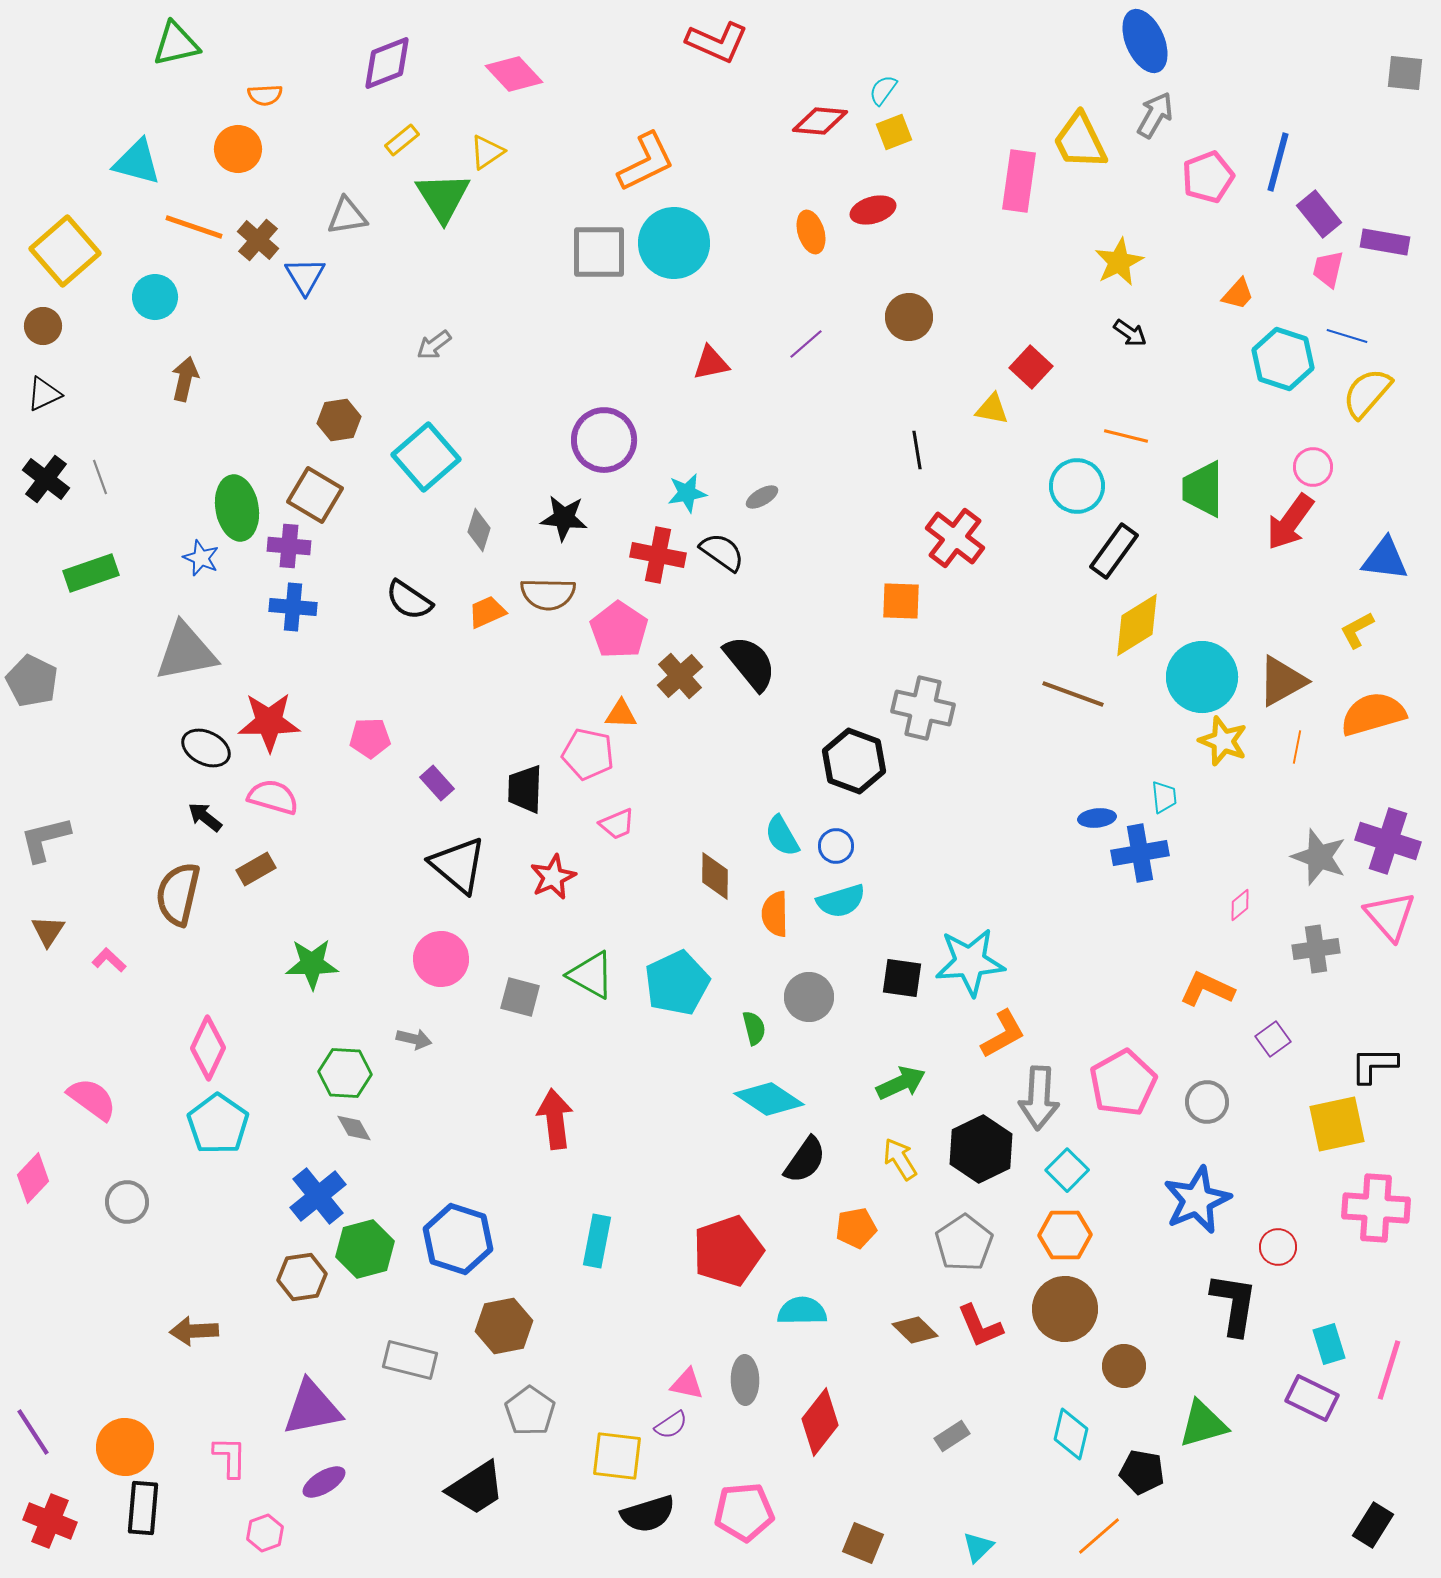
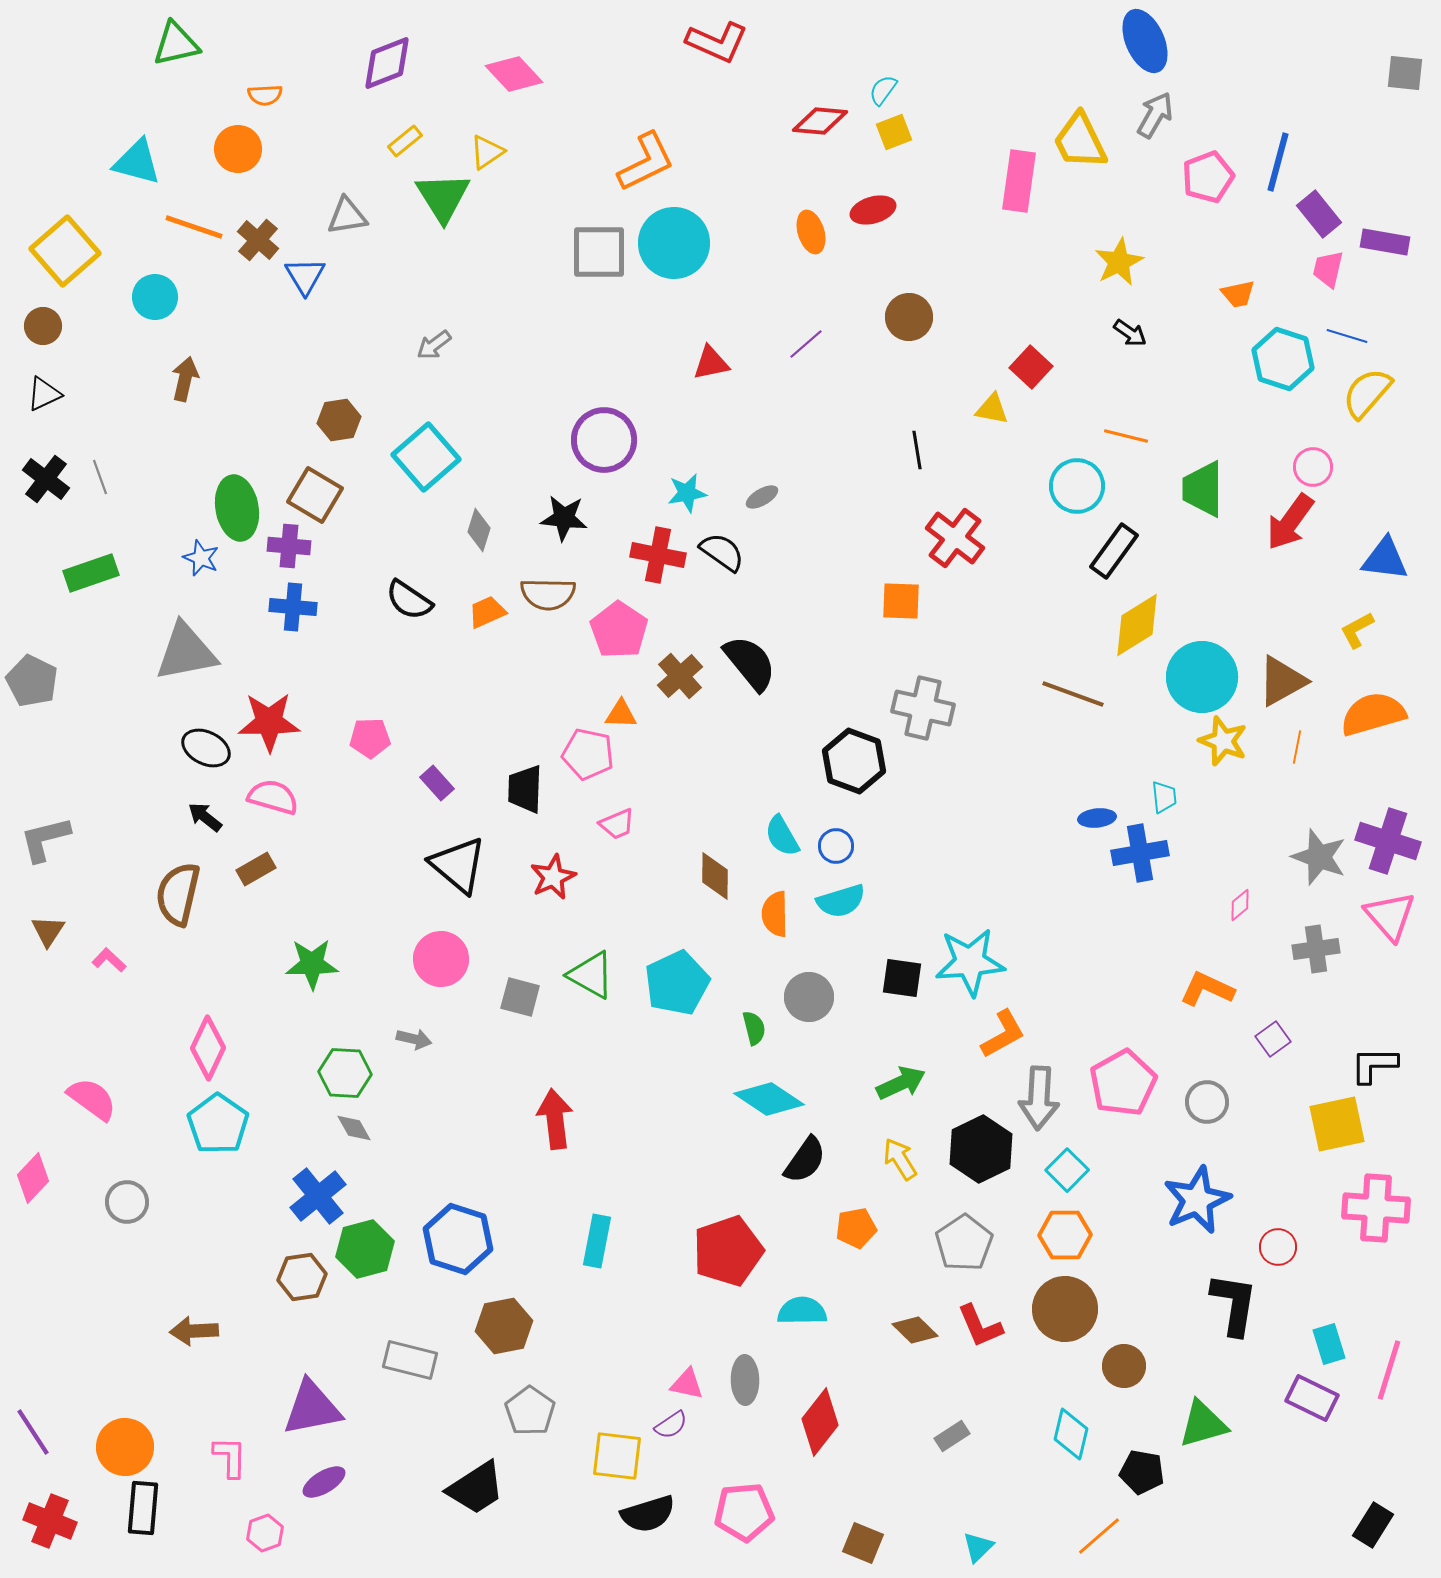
yellow rectangle at (402, 140): moved 3 px right, 1 px down
orange trapezoid at (1238, 294): rotated 36 degrees clockwise
